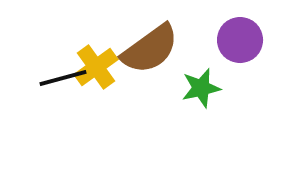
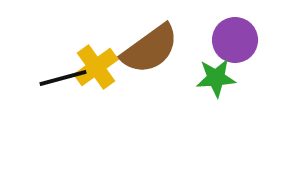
purple circle: moved 5 px left
green star: moved 15 px right, 10 px up; rotated 9 degrees clockwise
